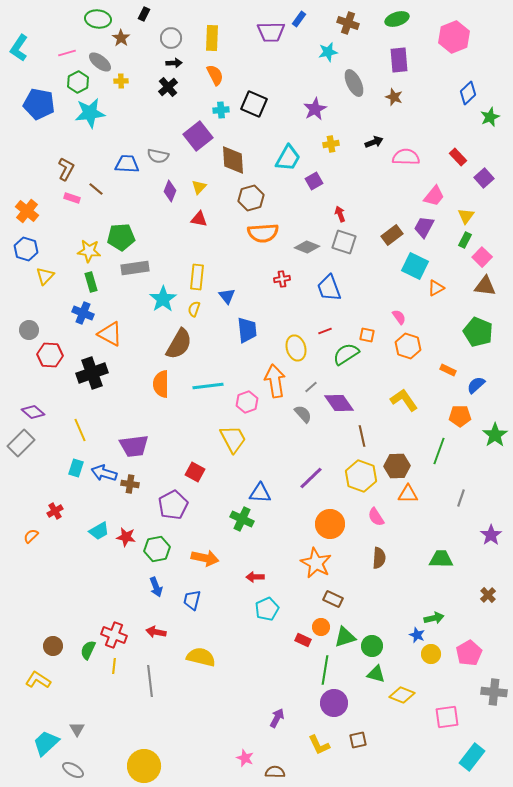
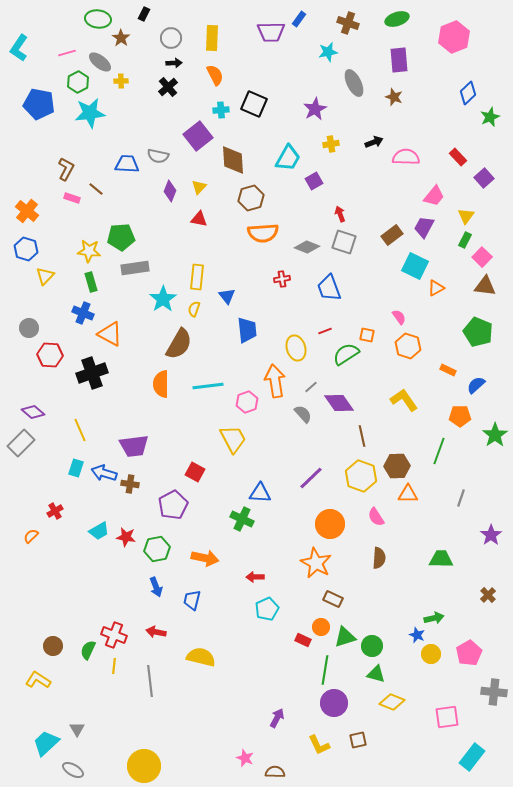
gray circle at (29, 330): moved 2 px up
yellow diamond at (402, 695): moved 10 px left, 7 px down
